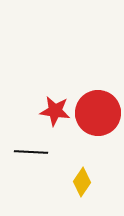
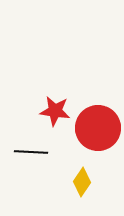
red circle: moved 15 px down
